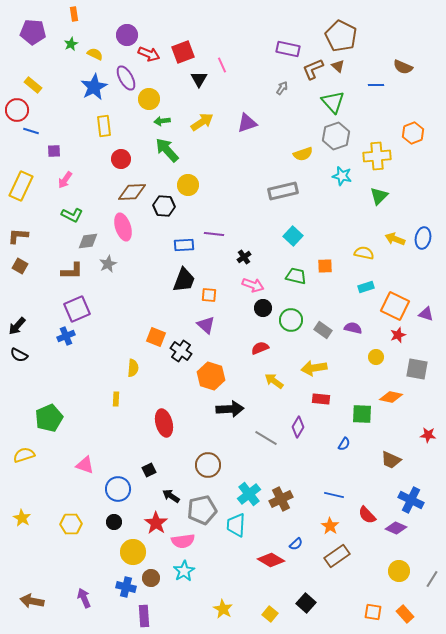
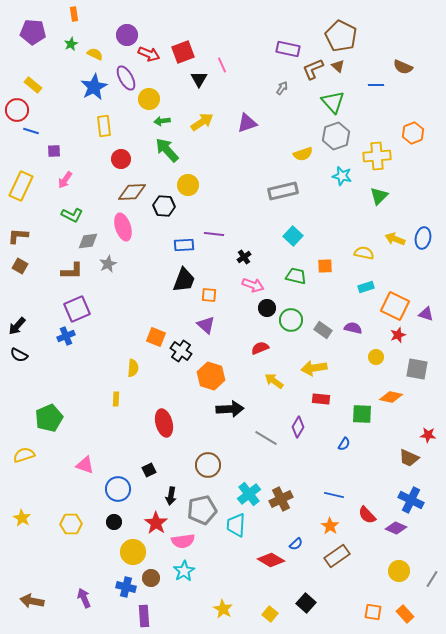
black circle at (263, 308): moved 4 px right
brown trapezoid at (391, 460): moved 18 px right, 2 px up
black arrow at (171, 496): rotated 114 degrees counterclockwise
